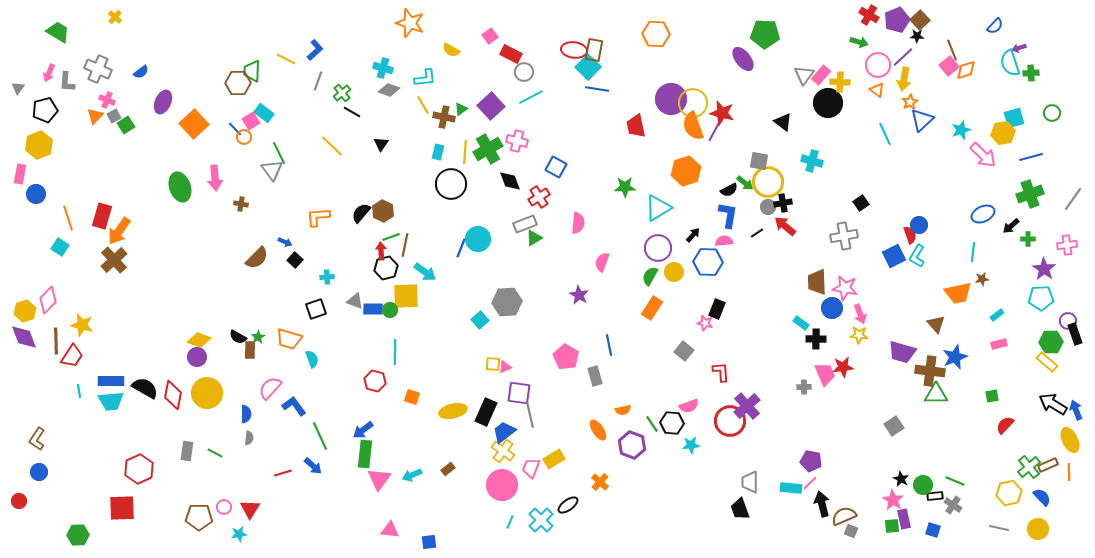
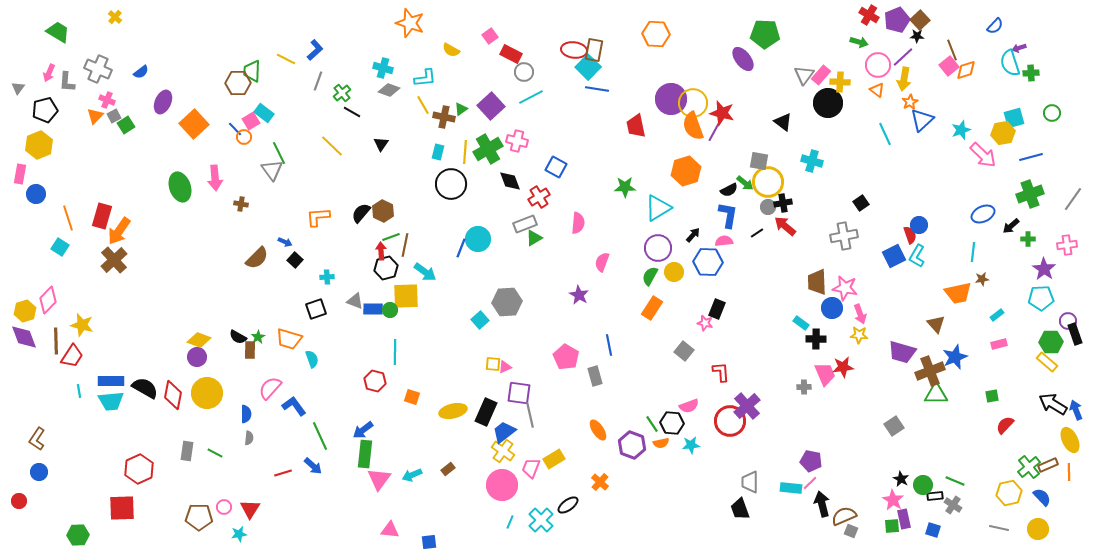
brown cross at (930, 371): rotated 28 degrees counterclockwise
orange semicircle at (623, 410): moved 38 px right, 33 px down
